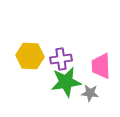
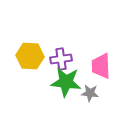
green star: rotated 16 degrees clockwise
